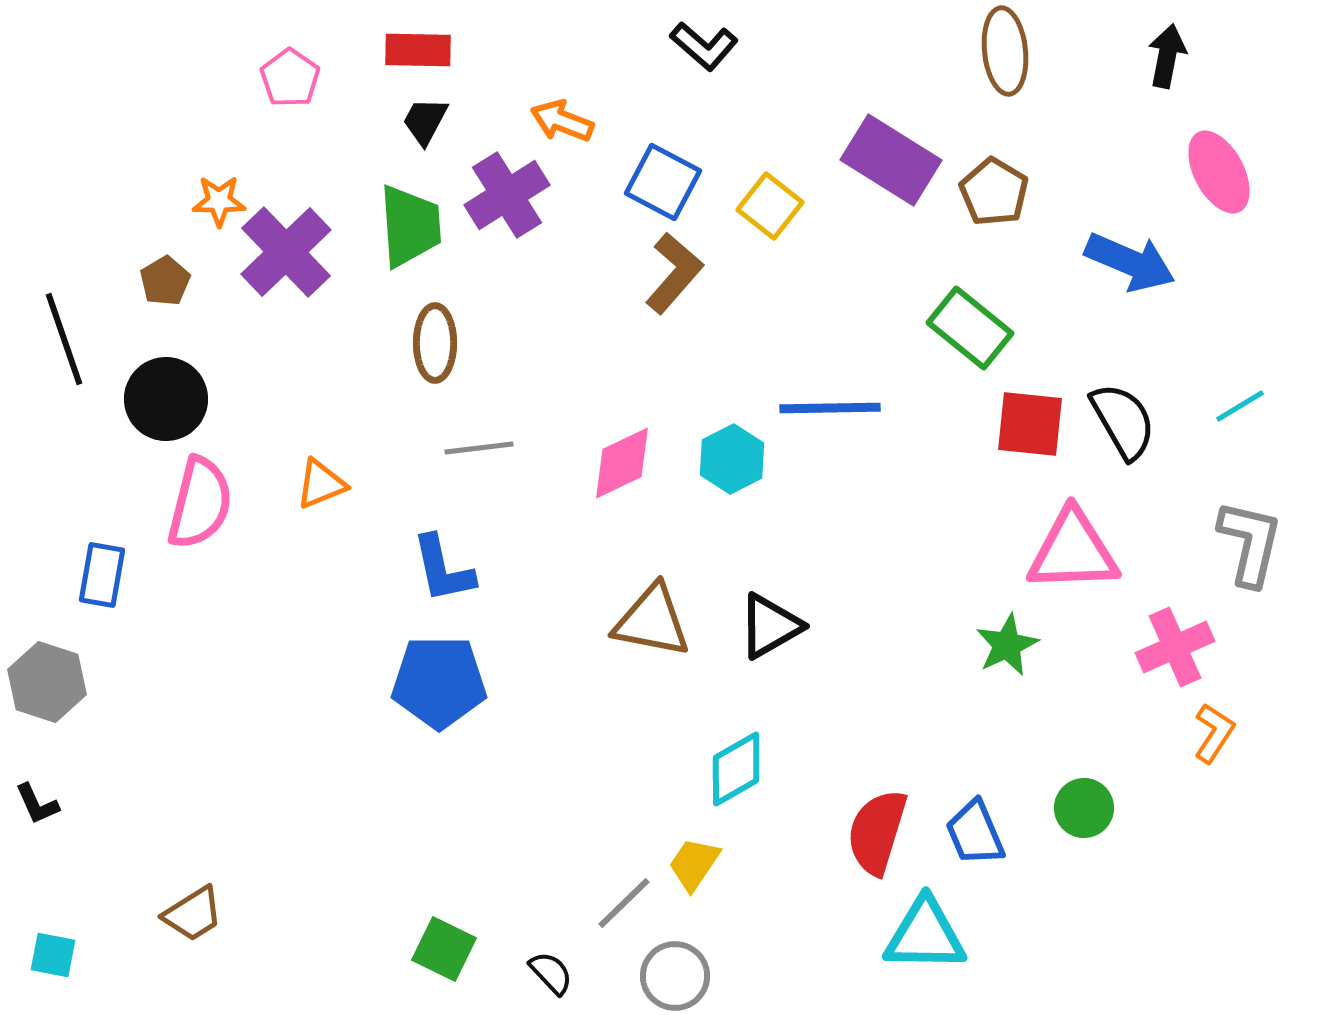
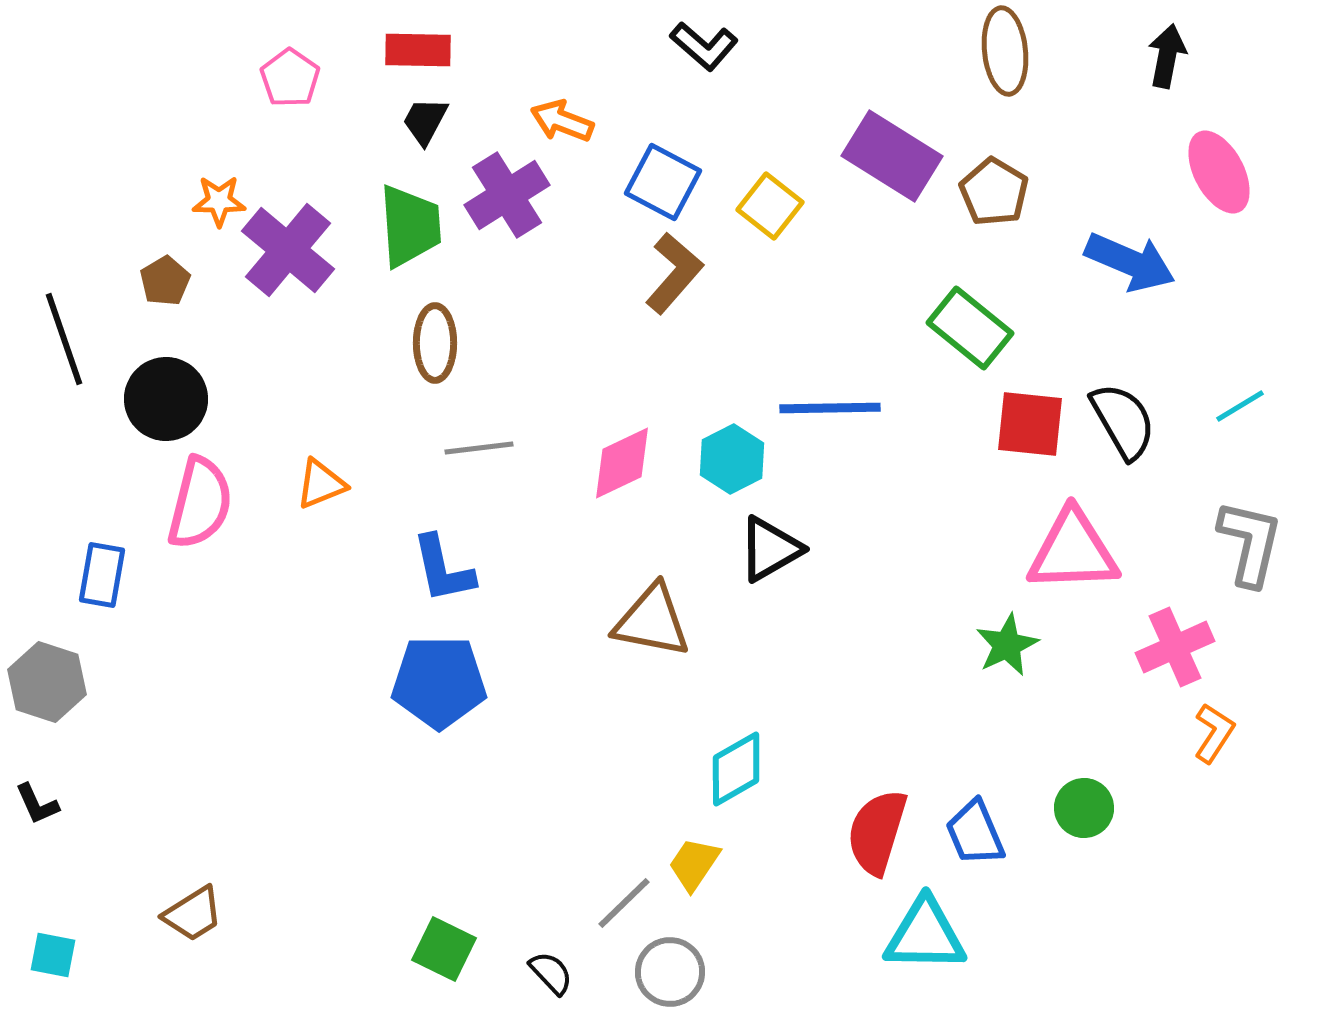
purple rectangle at (891, 160): moved 1 px right, 4 px up
purple cross at (286, 252): moved 2 px right, 2 px up; rotated 6 degrees counterclockwise
black triangle at (770, 626): moved 77 px up
gray circle at (675, 976): moved 5 px left, 4 px up
